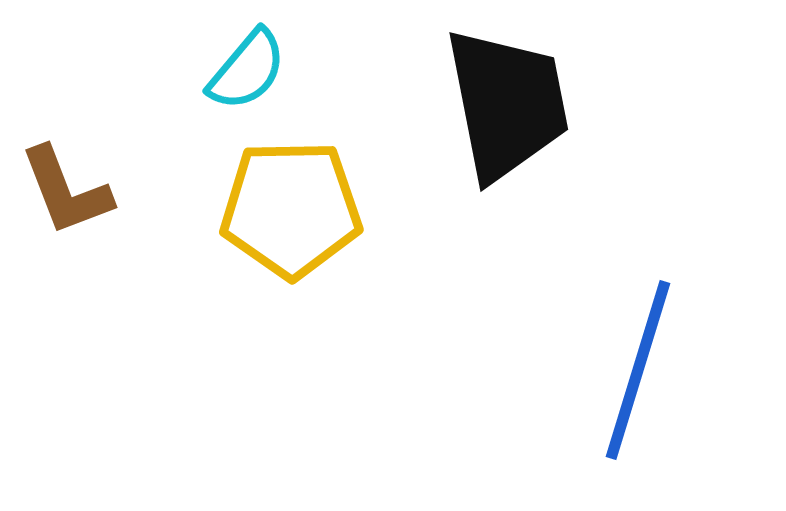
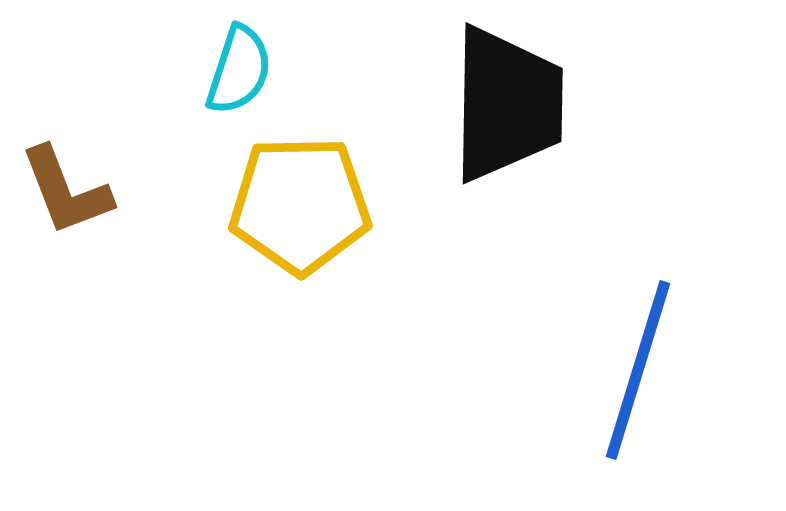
cyan semicircle: moved 8 px left; rotated 22 degrees counterclockwise
black trapezoid: rotated 12 degrees clockwise
yellow pentagon: moved 9 px right, 4 px up
